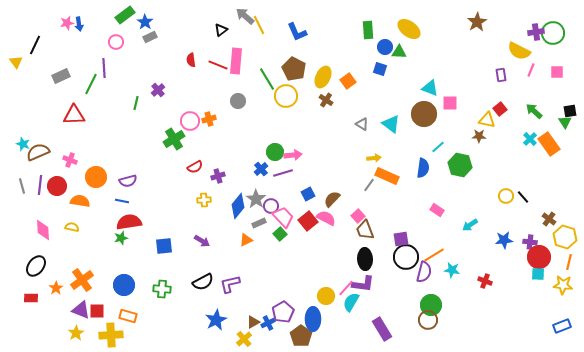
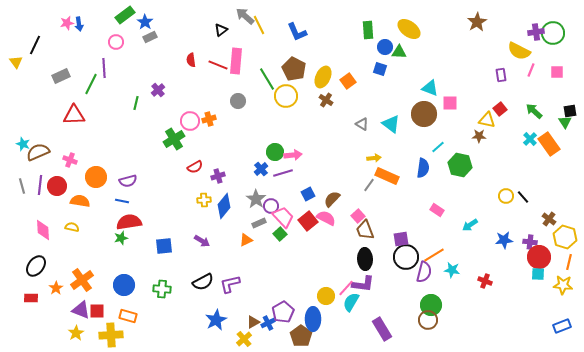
blue diamond at (238, 206): moved 14 px left
